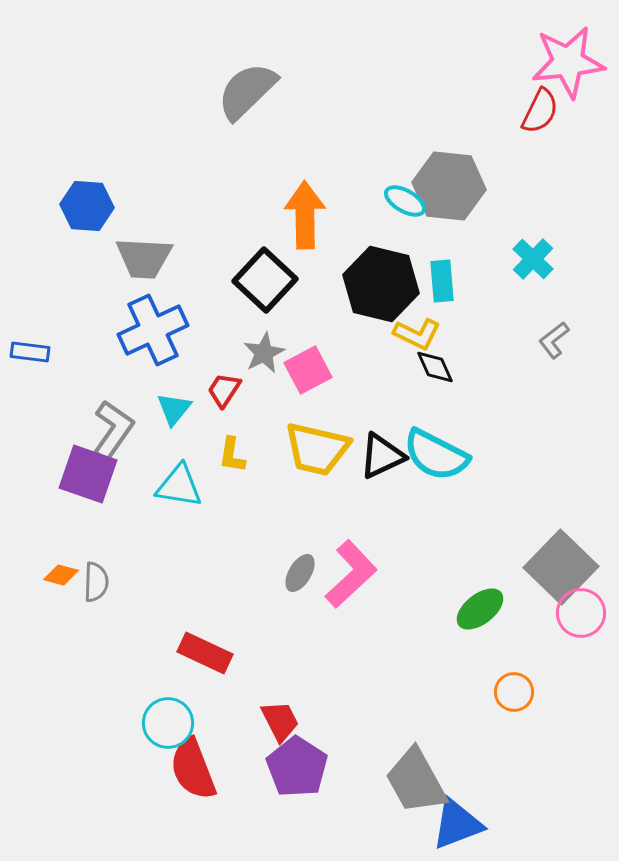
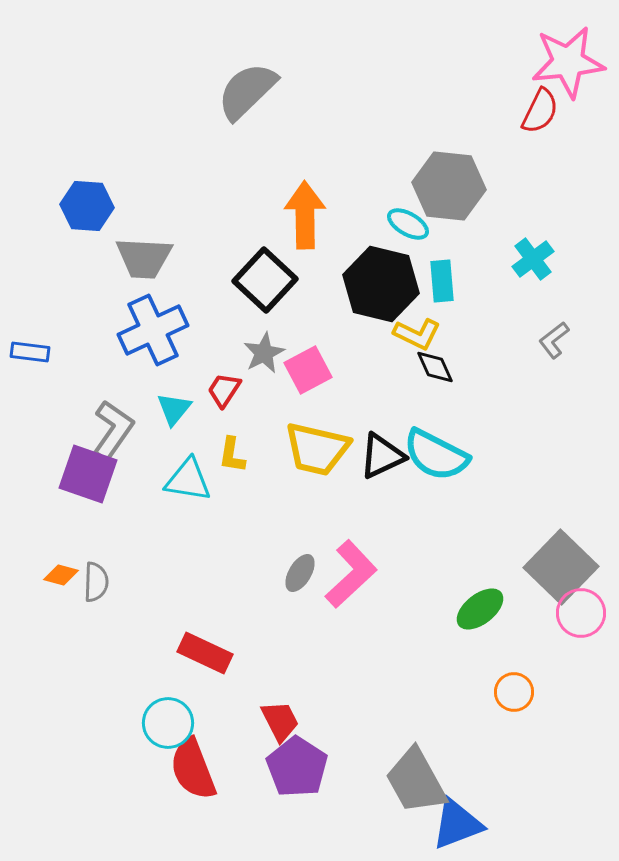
cyan ellipse at (405, 201): moved 3 px right, 23 px down
cyan cross at (533, 259): rotated 9 degrees clockwise
cyan triangle at (179, 486): moved 9 px right, 6 px up
